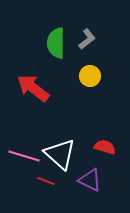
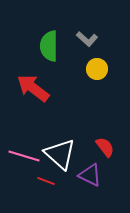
gray L-shape: rotated 80 degrees clockwise
green semicircle: moved 7 px left, 3 px down
yellow circle: moved 7 px right, 7 px up
red semicircle: rotated 35 degrees clockwise
purple triangle: moved 5 px up
